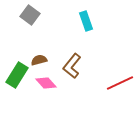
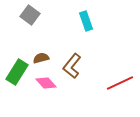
brown semicircle: moved 2 px right, 2 px up
green rectangle: moved 3 px up
